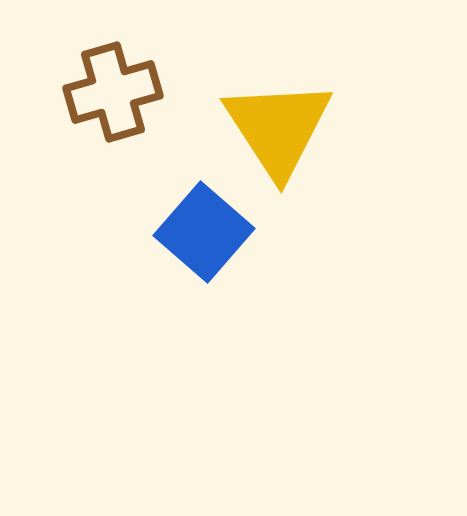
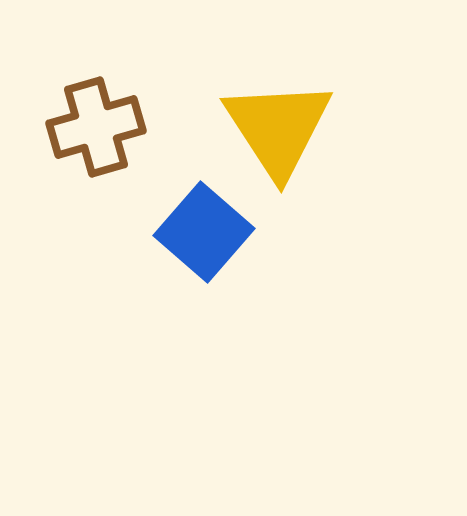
brown cross: moved 17 px left, 35 px down
